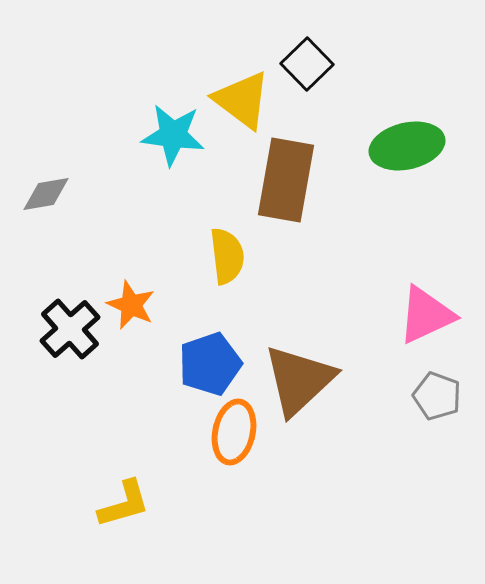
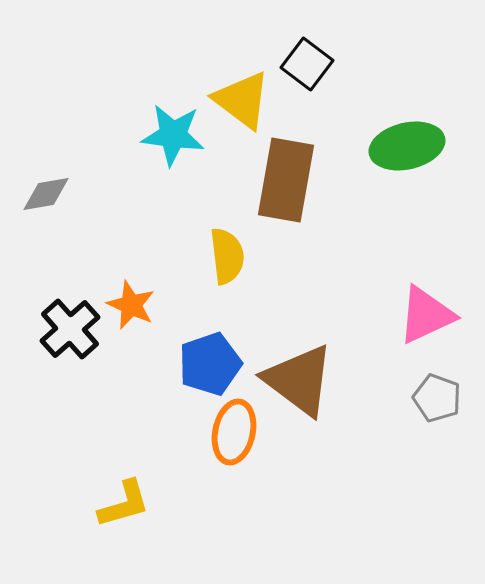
black square: rotated 9 degrees counterclockwise
brown triangle: rotated 40 degrees counterclockwise
gray pentagon: moved 2 px down
